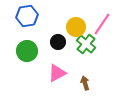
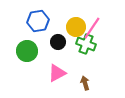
blue hexagon: moved 11 px right, 5 px down
pink line: moved 10 px left, 4 px down
green cross: rotated 18 degrees counterclockwise
